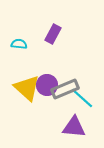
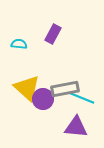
purple circle: moved 4 px left, 14 px down
gray rectangle: rotated 12 degrees clockwise
cyan line: rotated 20 degrees counterclockwise
purple triangle: moved 2 px right
